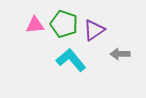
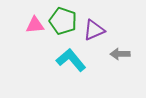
green pentagon: moved 1 px left, 3 px up
purple triangle: rotated 10 degrees clockwise
